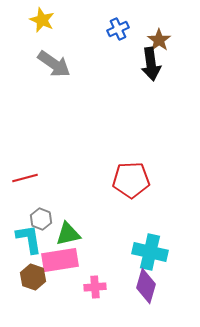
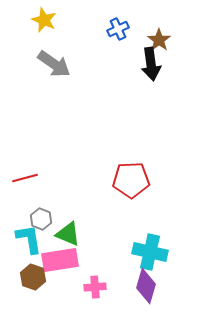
yellow star: moved 2 px right
green triangle: rotated 36 degrees clockwise
